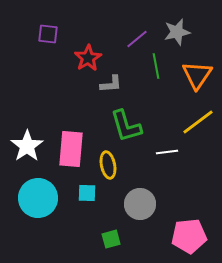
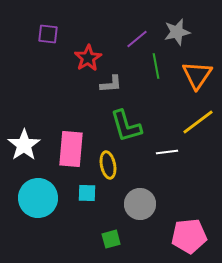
white star: moved 3 px left, 1 px up
